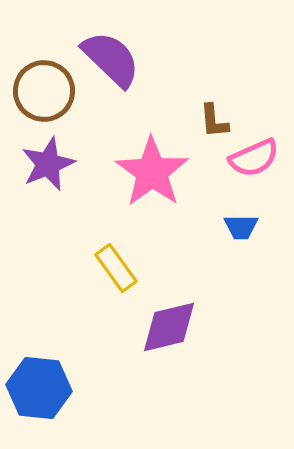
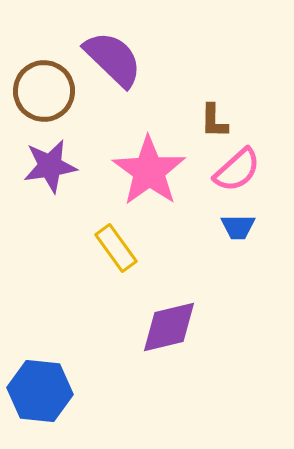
purple semicircle: moved 2 px right
brown L-shape: rotated 6 degrees clockwise
pink semicircle: moved 17 px left, 12 px down; rotated 18 degrees counterclockwise
purple star: moved 2 px right, 2 px down; rotated 14 degrees clockwise
pink star: moved 3 px left, 1 px up
blue trapezoid: moved 3 px left
yellow rectangle: moved 20 px up
blue hexagon: moved 1 px right, 3 px down
